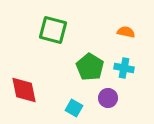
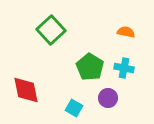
green square: moved 2 px left; rotated 32 degrees clockwise
red diamond: moved 2 px right
